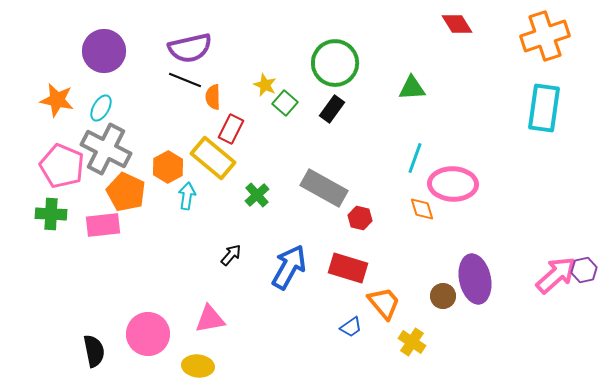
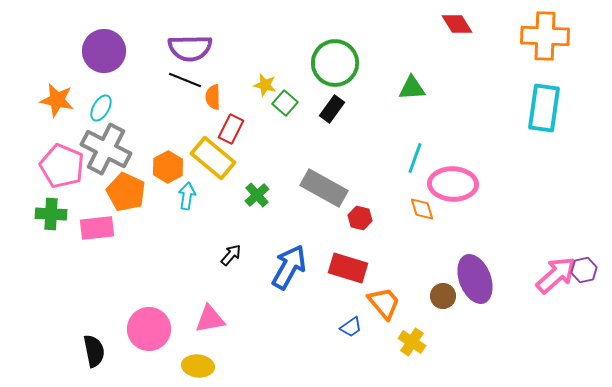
orange cross at (545, 36): rotated 21 degrees clockwise
purple semicircle at (190, 48): rotated 12 degrees clockwise
yellow star at (265, 85): rotated 10 degrees counterclockwise
pink rectangle at (103, 225): moved 6 px left, 3 px down
purple ellipse at (475, 279): rotated 9 degrees counterclockwise
pink circle at (148, 334): moved 1 px right, 5 px up
